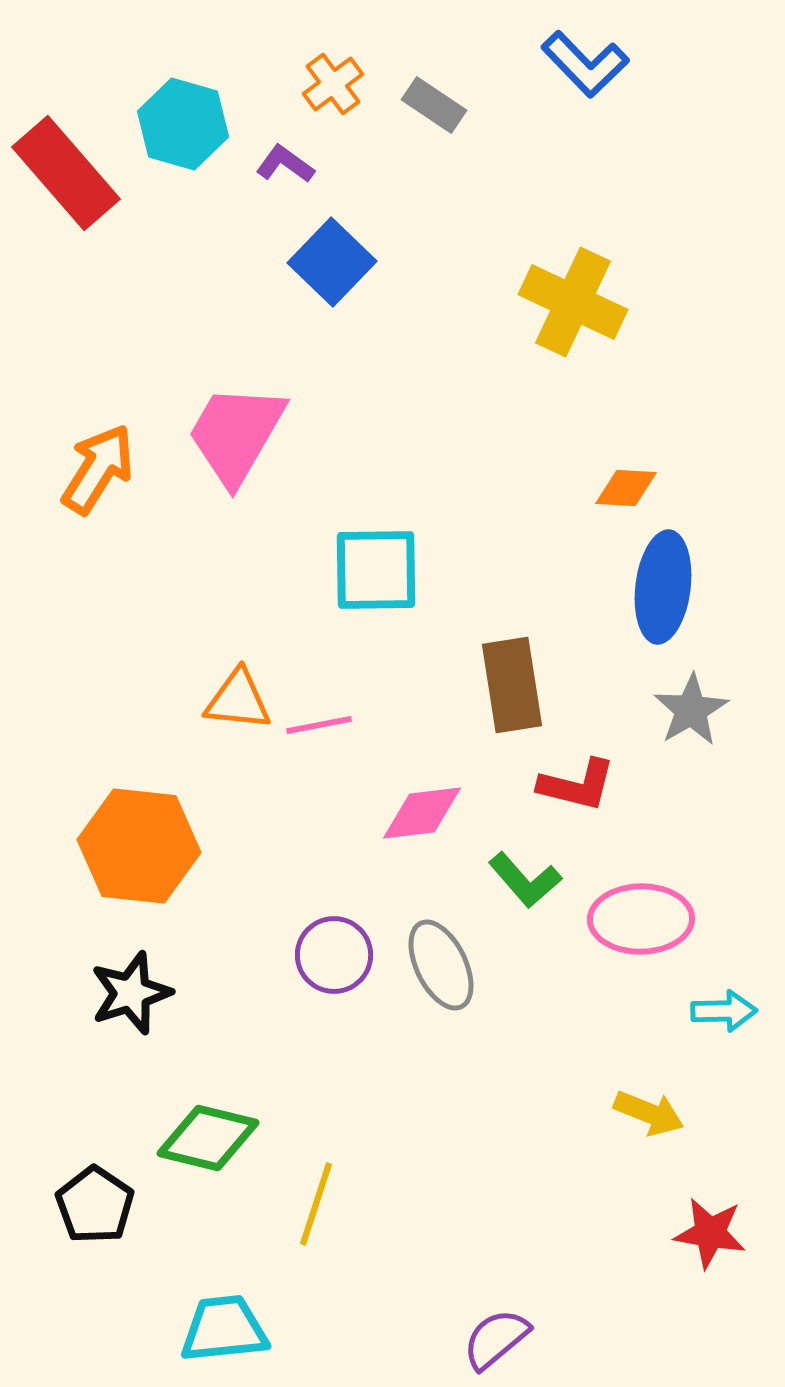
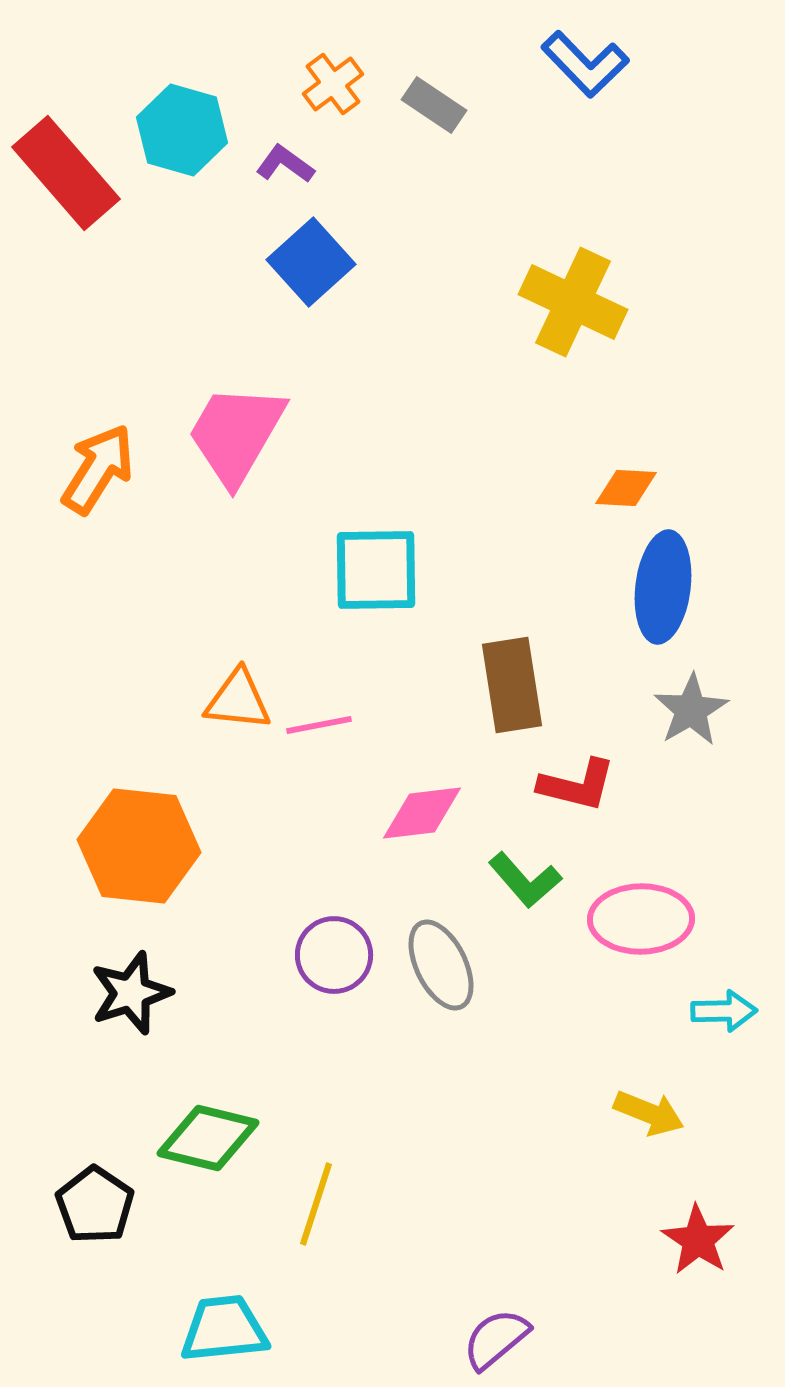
cyan hexagon: moved 1 px left, 6 px down
blue square: moved 21 px left; rotated 4 degrees clockwise
red star: moved 12 px left, 7 px down; rotated 24 degrees clockwise
